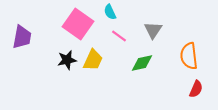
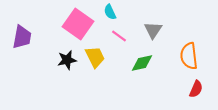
yellow trapezoid: moved 2 px right, 3 px up; rotated 50 degrees counterclockwise
